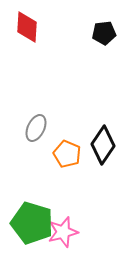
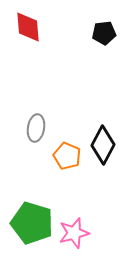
red diamond: moved 1 px right; rotated 8 degrees counterclockwise
gray ellipse: rotated 16 degrees counterclockwise
black diamond: rotated 6 degrees counterclockwise
orange pentagon: moved 2 px down
pink star: moved 11 px right, 1 px down
